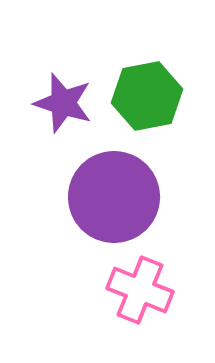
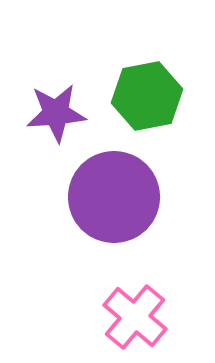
purple star: moved 7 px left, 10 px down; rotated 22 degrees counterclockwise
pink cross: moved 5 px left, 27 px down; rotated 18 degrees clockwise
